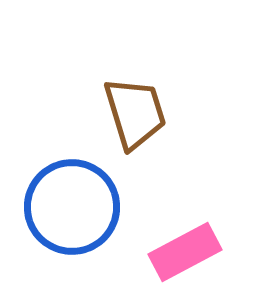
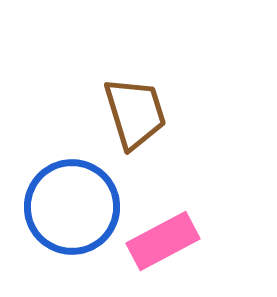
pink rectangle: moved 22 px left, 11 px up
